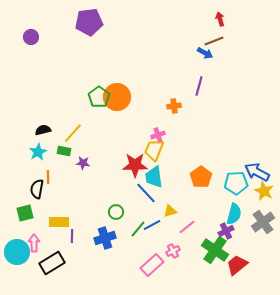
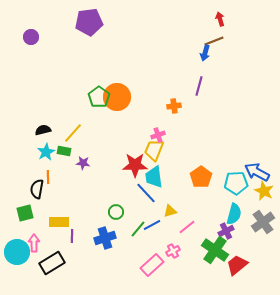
blue arrow at (205, 53): rotated 77 degrees clockwise
cyan star at (38, 152): moved 8 px right
